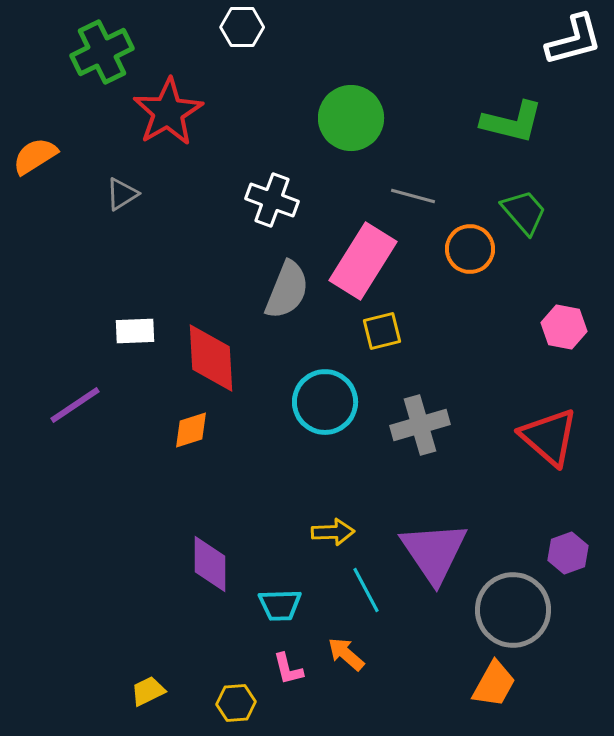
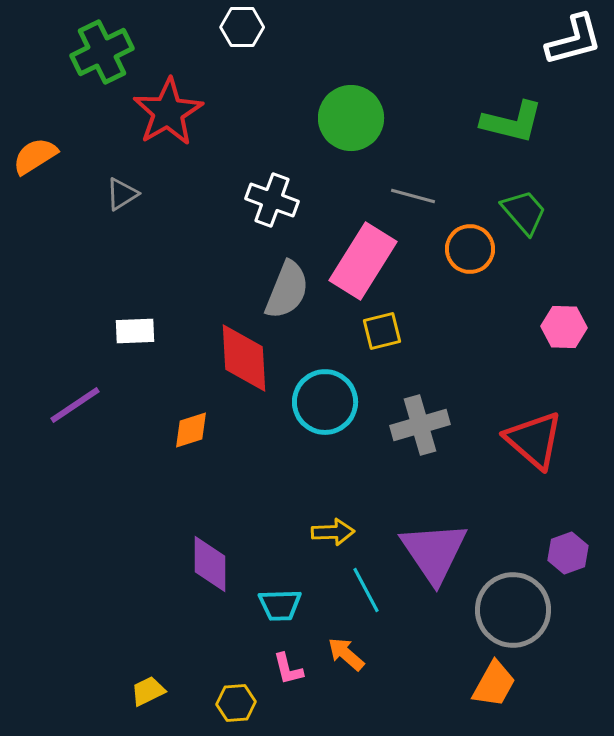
pink hexagon: rotated 9 degrees counterclockwise
red diamond: moved 33 px right
red triangle: moved 15 px left, 3 px down
